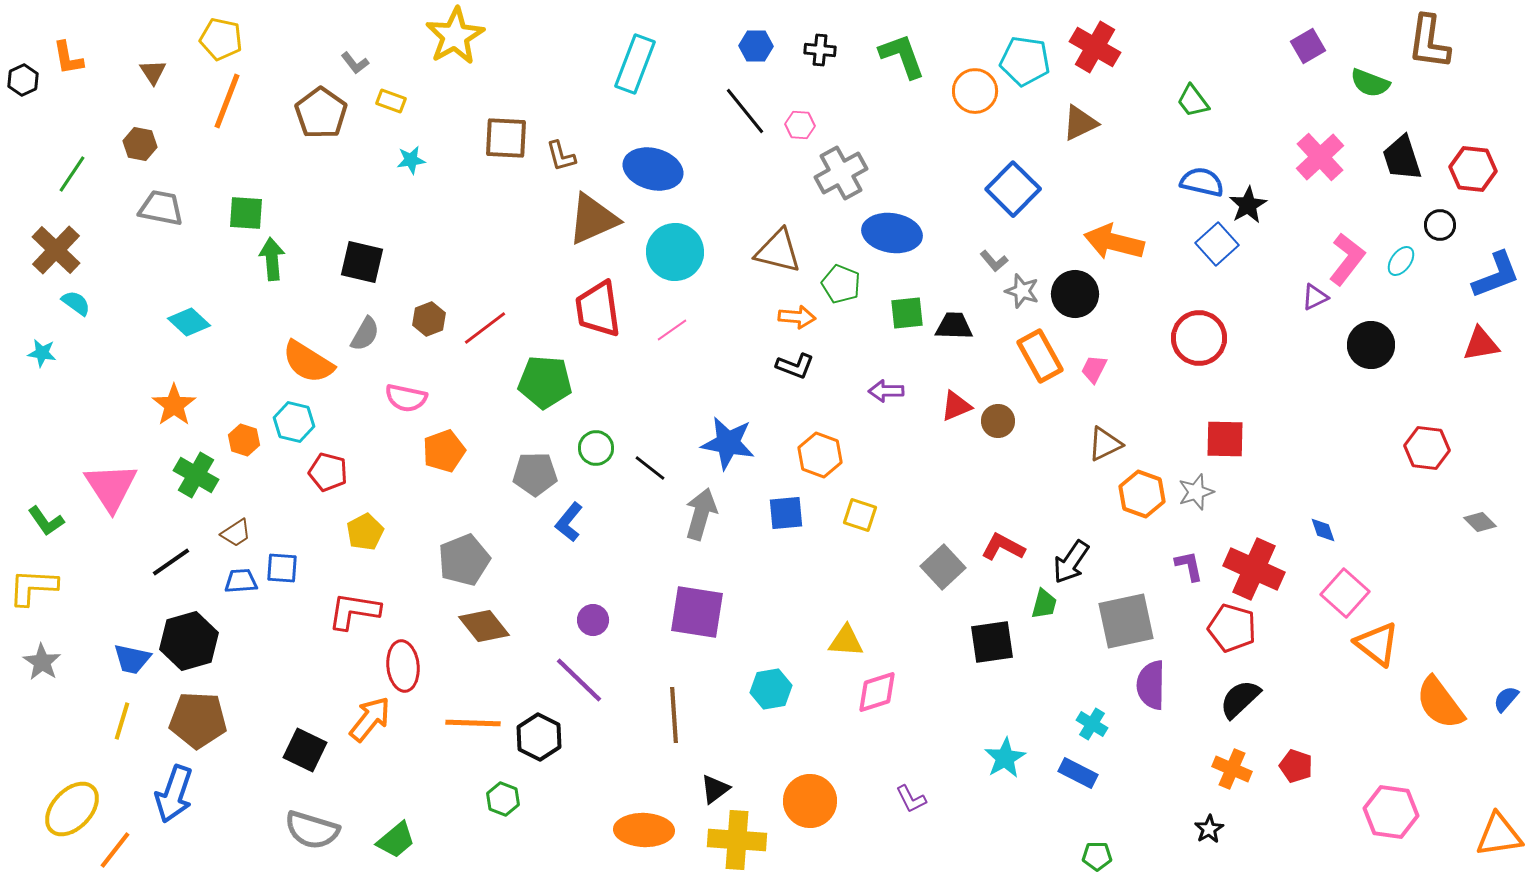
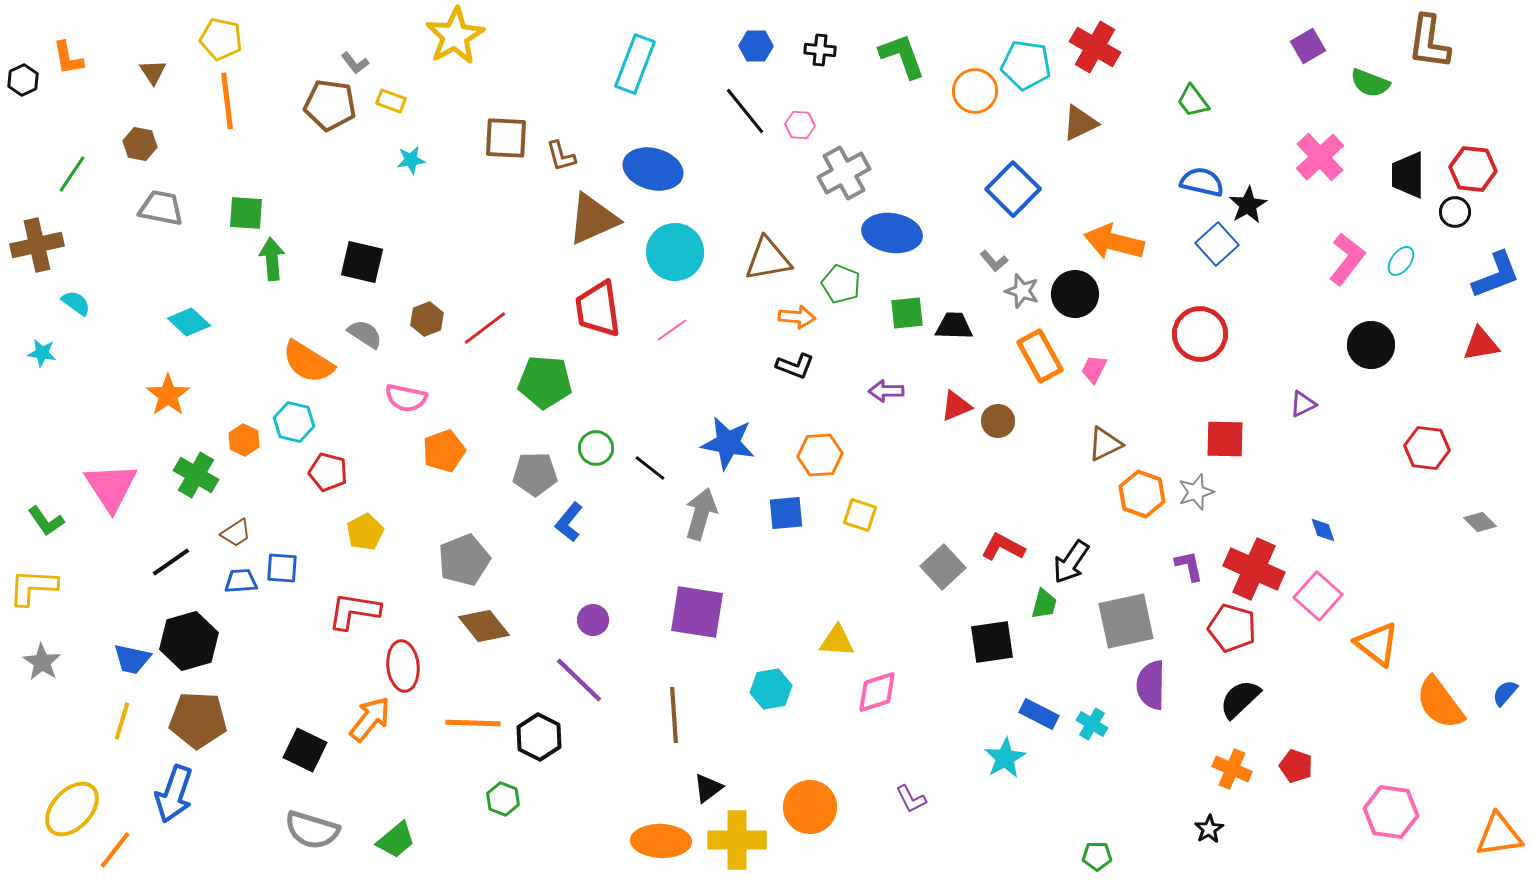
cyan pentagon at (1025, 61): moved 1 px right, 4 px down
orange line at (227, 101): rotated 28 degrees counterclockwise
brown pentagon at (321, 113): moved 9 px right, 8 px up; rotated 27 degrees counterclockwise
black trapezoid at (1402, 158): moved 6 px right, 17 px down; rotated 18 degrees clockwise
gray cross at (841, 173): moved 3 px right
black circle at (1440, 225): moved 15 px right, 13 px up
brown cross at (56, 250): moved 19 px left, 5 px up; rotated 33 degrees clockwise
brown triangle at (778, 251): moved 10 px left, 8 px down; rotated 24 degrees counterclockwise
purple triangle at (1315, 297): moved 12 px left, 107 px down
brown hexagon at (429, 319): moved 2 px left
gray semicircle at (365, 334): rotated 87 degrees counterclockwise
red circle at (1199, 338): moved 1 px right, 4 px up
orange star at (174, 405): moved 6 px left, 10 px up
orange hexagon at (244, 440): rotated 8 degrees clockwise
orange hexagon at (820, 455): rotated 24 degrees counterclockwise
pink square at (1345, 593): moved 27 px left, 3 px down
yellow triangle at (846, 641): moved 9 px left
blue semicircle at (1506, 699): moved 1 px left, 6 px up
blue rectangle at (1078, 773): moved 39 px left, 59 px up
black triangle at (715, 789): moved 7 px left, 1 px up
orange circle at (810, 801): moved 6 px down
orange ellipse at (644, 830): moved 17 px right, 11 px down
yellow cross at (737, 840): rotated 4 degrees counterclockwise
